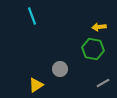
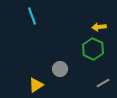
green hexagon: rotated 15 degrees clockwise
